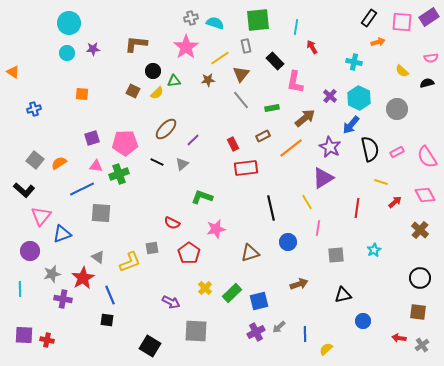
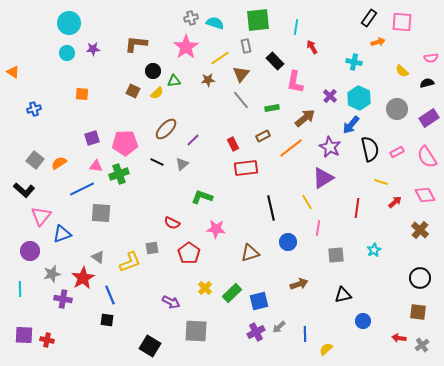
purple rectangle at (429, 17): moved 101 px down
pink star at (216, 229): rotated 18 degrees clockwise
